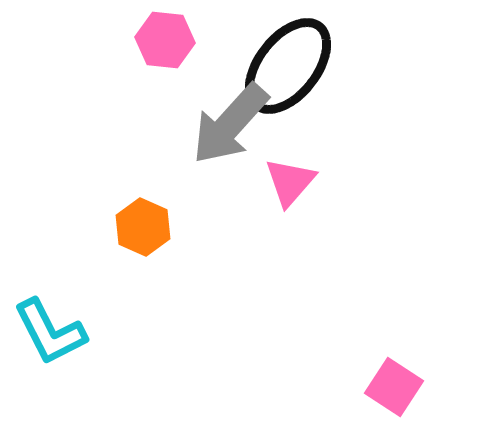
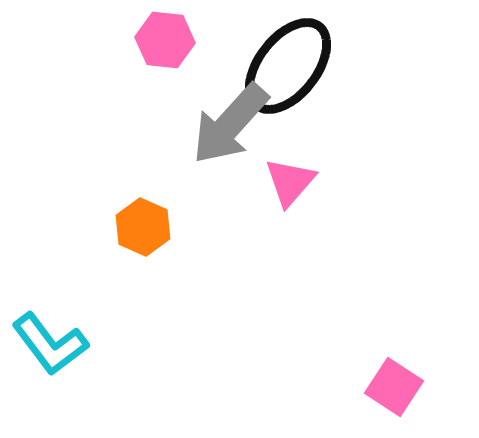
cyan L-shape: moved 12 px down; rotated 10 degrees counterclockwise
